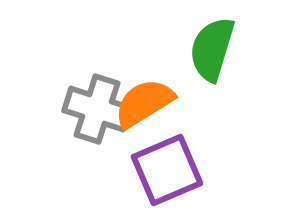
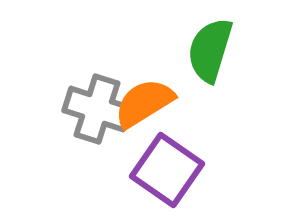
green semicircle: moved 2 px left, 1 px down
purple square: rotated 32 degrees counterclockwise
